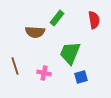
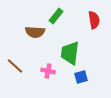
green rectangle: moved 1 px left, 2 px up
green trapezoid: rotated 15 degrees counterclockwise
brown line: rotated 30 degrees counterclockwise
pink cross: moved 4 px right, 2 px up
